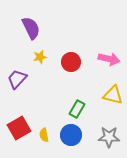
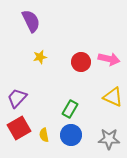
purple semicircle: moved 7 px up
red circle: moved 10 px right
purple trapezoid: moved 19 px down
yellow triangle: moved 2 px down; rotated 10 degrees clockwise
green rectangle: moved 7 px left
gray star: moved 2 px down
